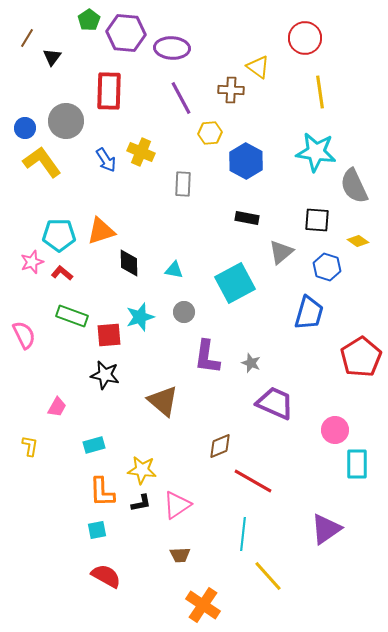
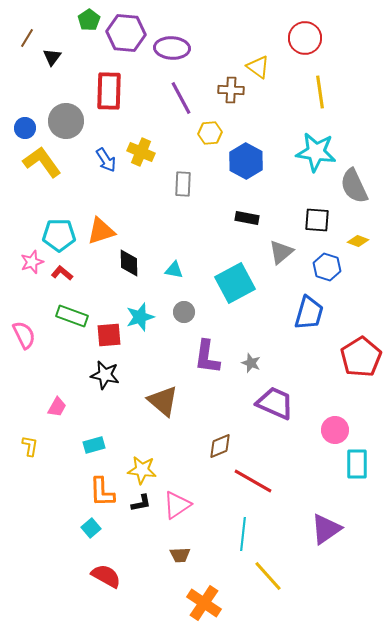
yellow diamond at (358, 241): rotated 15 degrees counterclockwise
cyan square at (97, 530): moved 6 px left, 2 px up; rotated 30 degrees counterclockwise
orange cross at (203, 605): moved 1 px right, 2 px up
